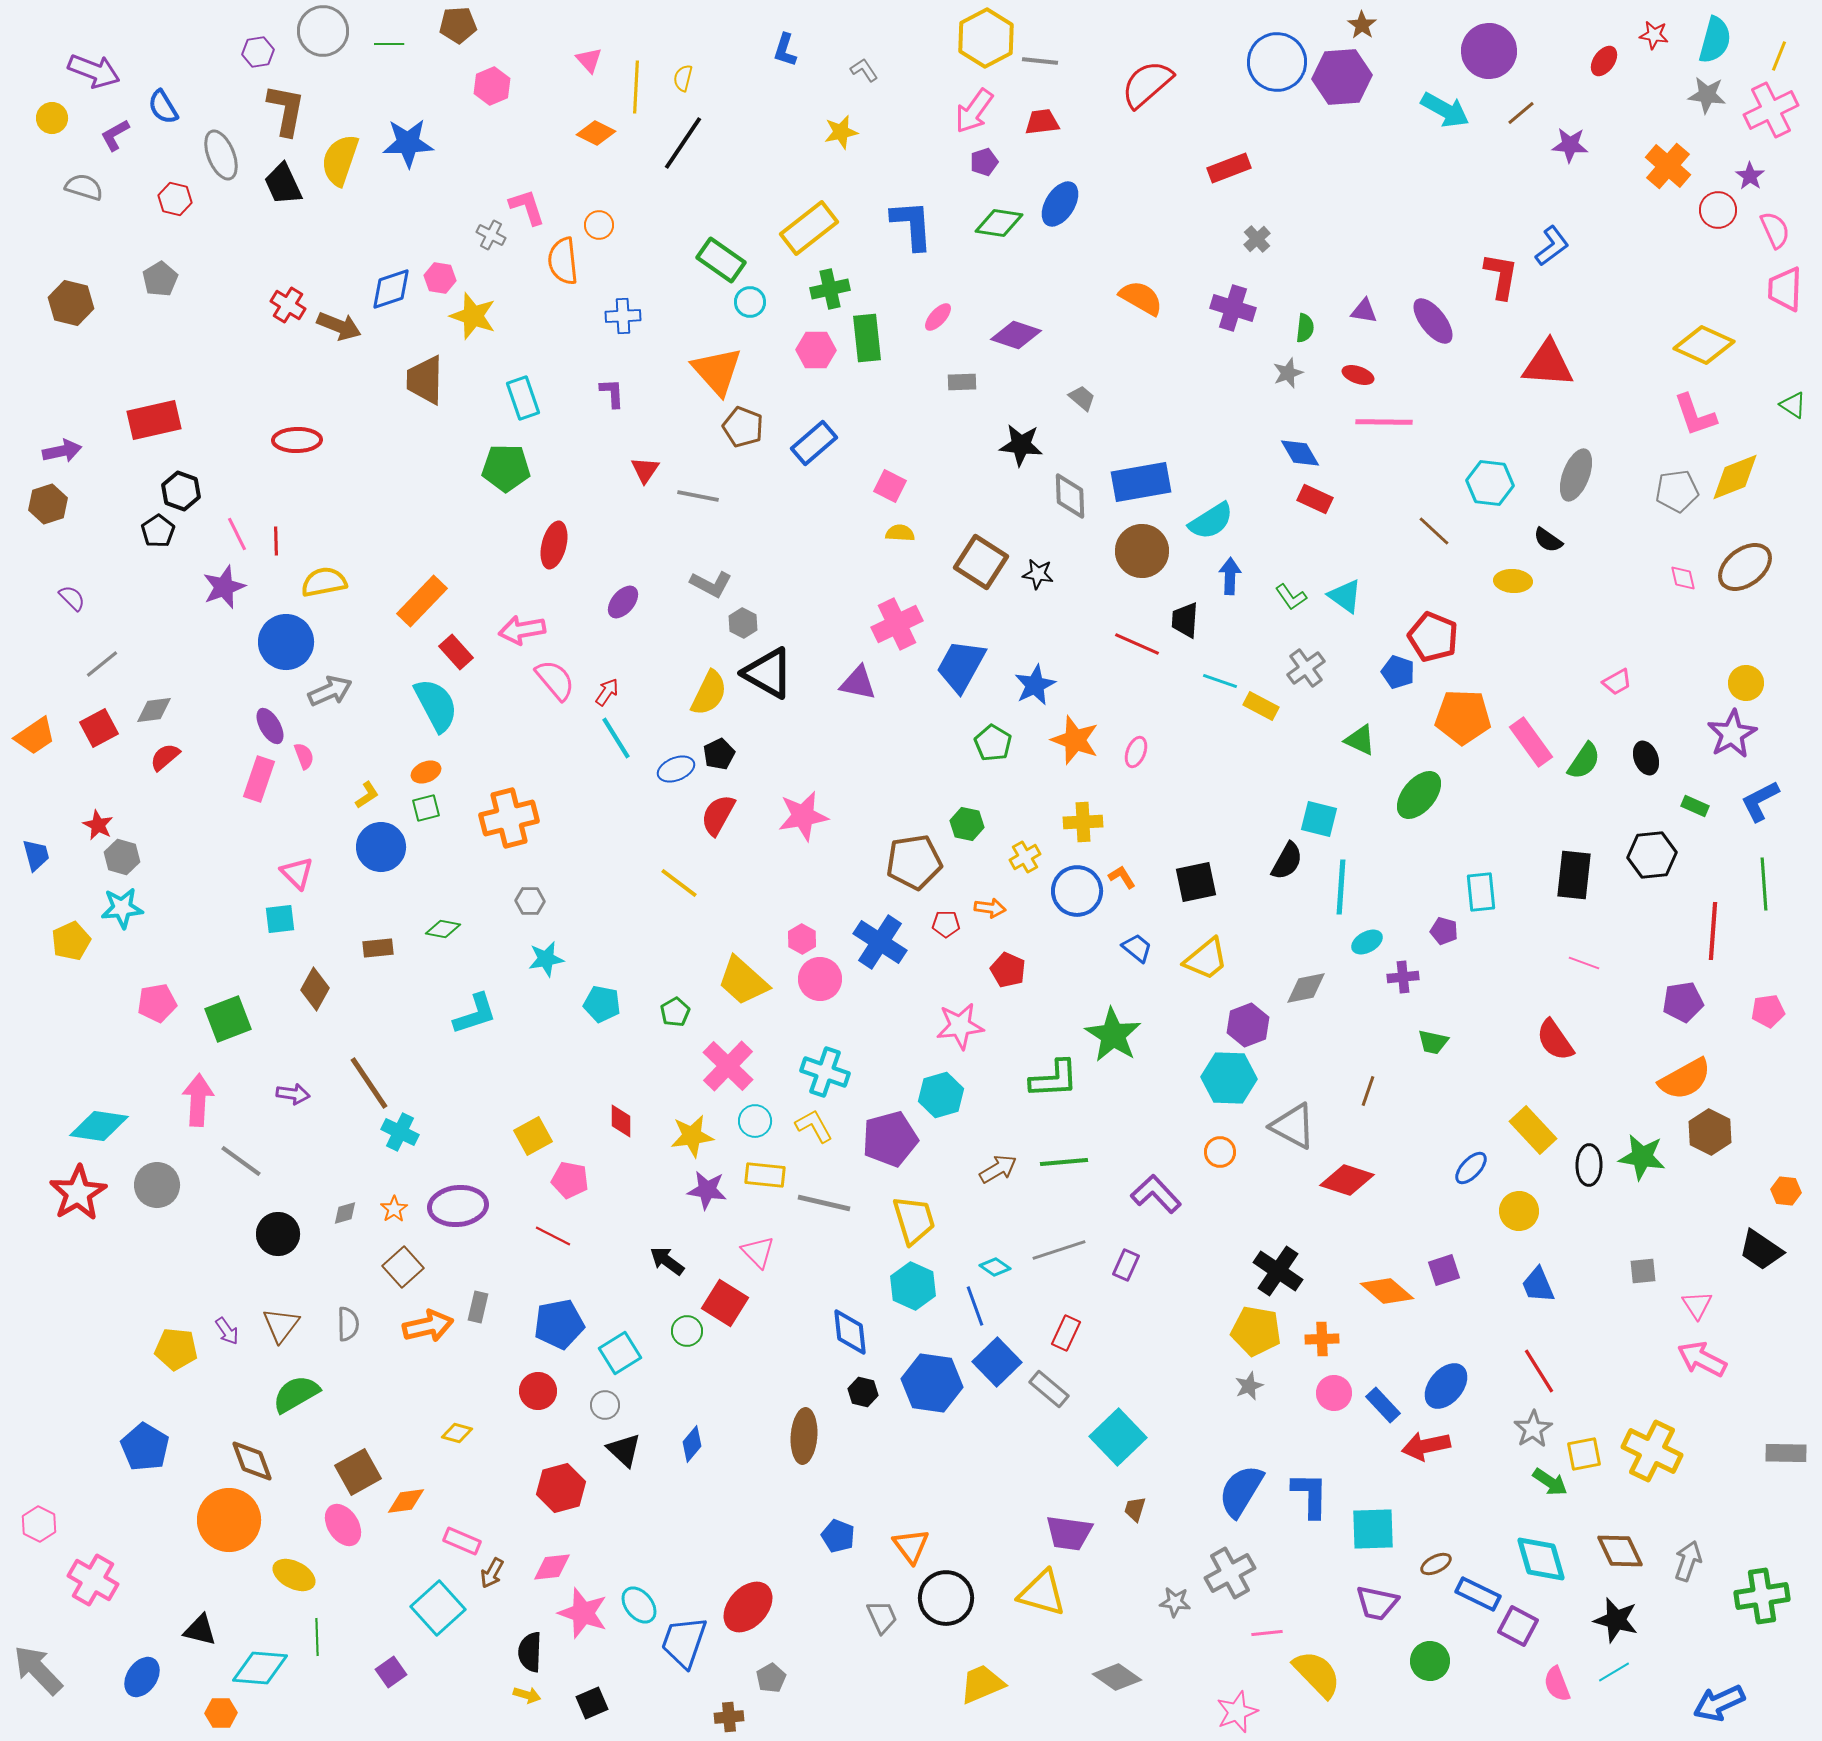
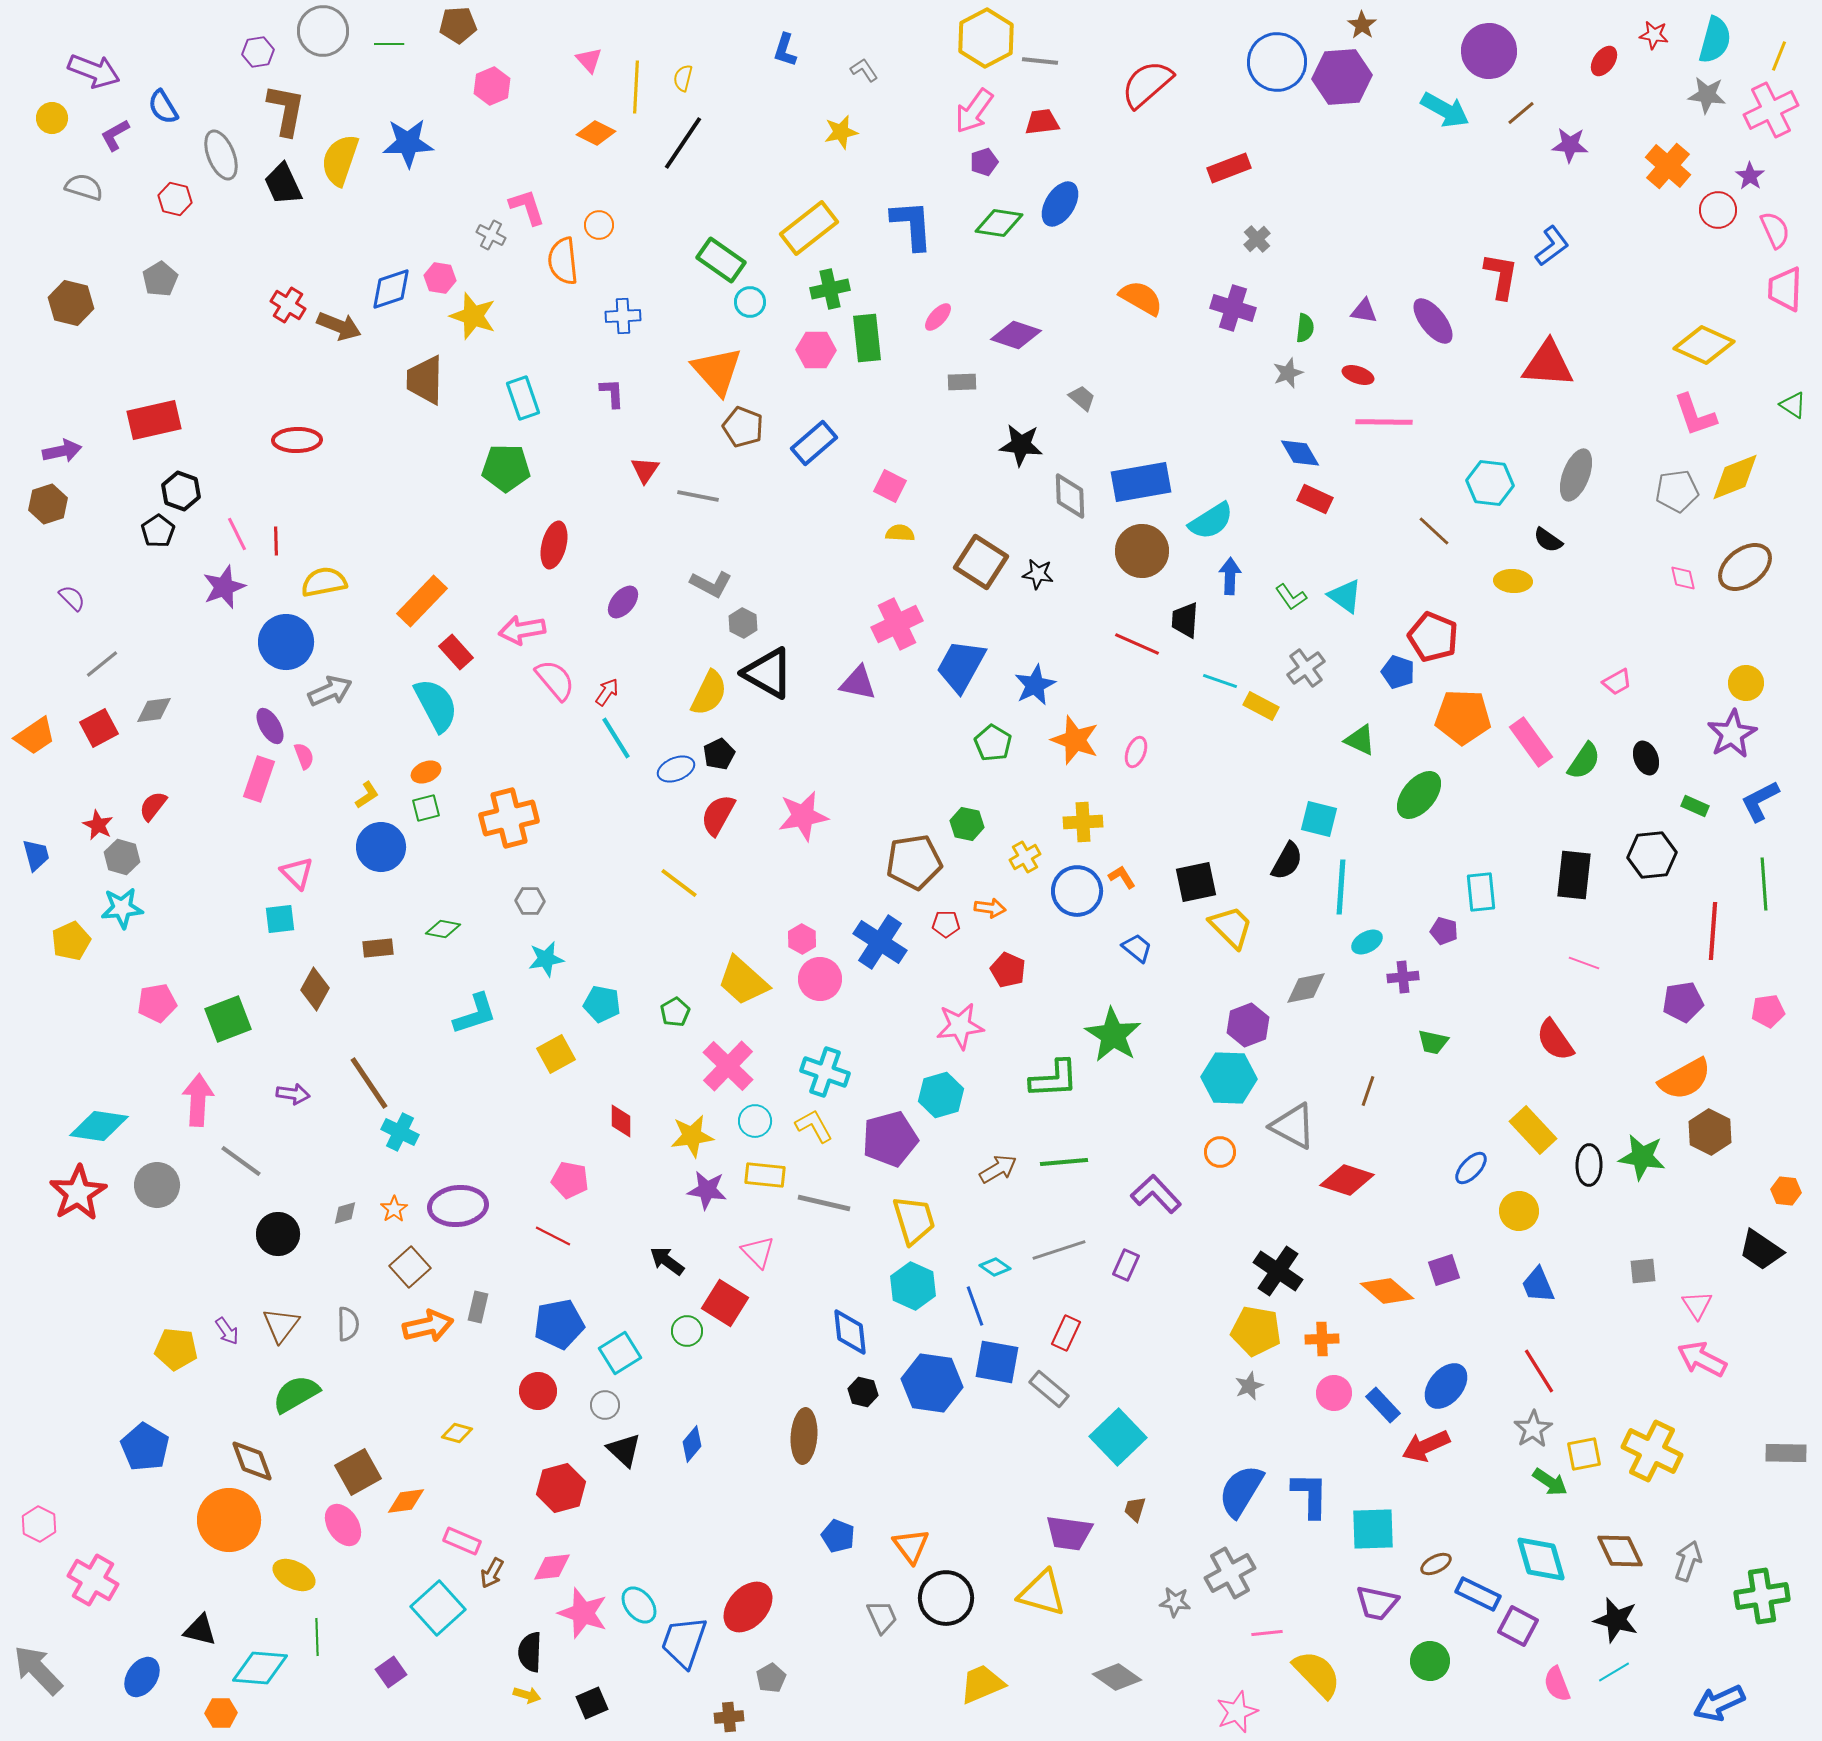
red semicircle at (165, 757): moved 12 px left, 49 px down; rotated 12 degrees counterclockwise
yellow trapezoid at (1206, 959): moved 25 px right, 32 px up; rotated 96 degrees counterclockwise
yellow square at (533, 1136): moved 23 px right, 82 px up
brown square at (403, 1267): moved 7 px right
blue square at (997, 1362): rotated 36 degrees counterclockwise
red arrow at (1426, 1446): rotated 12 degrees counterclockwise
